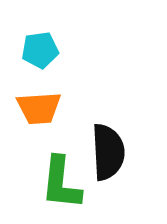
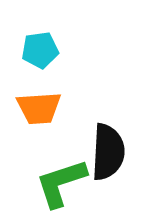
black semicircle: rotated 6 degrees clockwise
green L-shape: rotated 66 degrees clockwise
